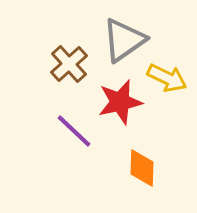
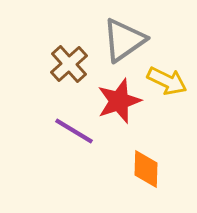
yellow arrow: moved 3 px down
red star: moved 1 px left, 1 px up; rotated 6 degrees counterclockwise
purple line: rotated 12 degrees counterclockwise
orange diamond: moved 4 px right, 1 px down
